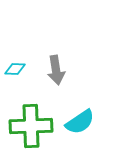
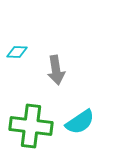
cyan diamond: moved 2 px right, 17 px up
green cross: rotated 9 degrees clockwise
